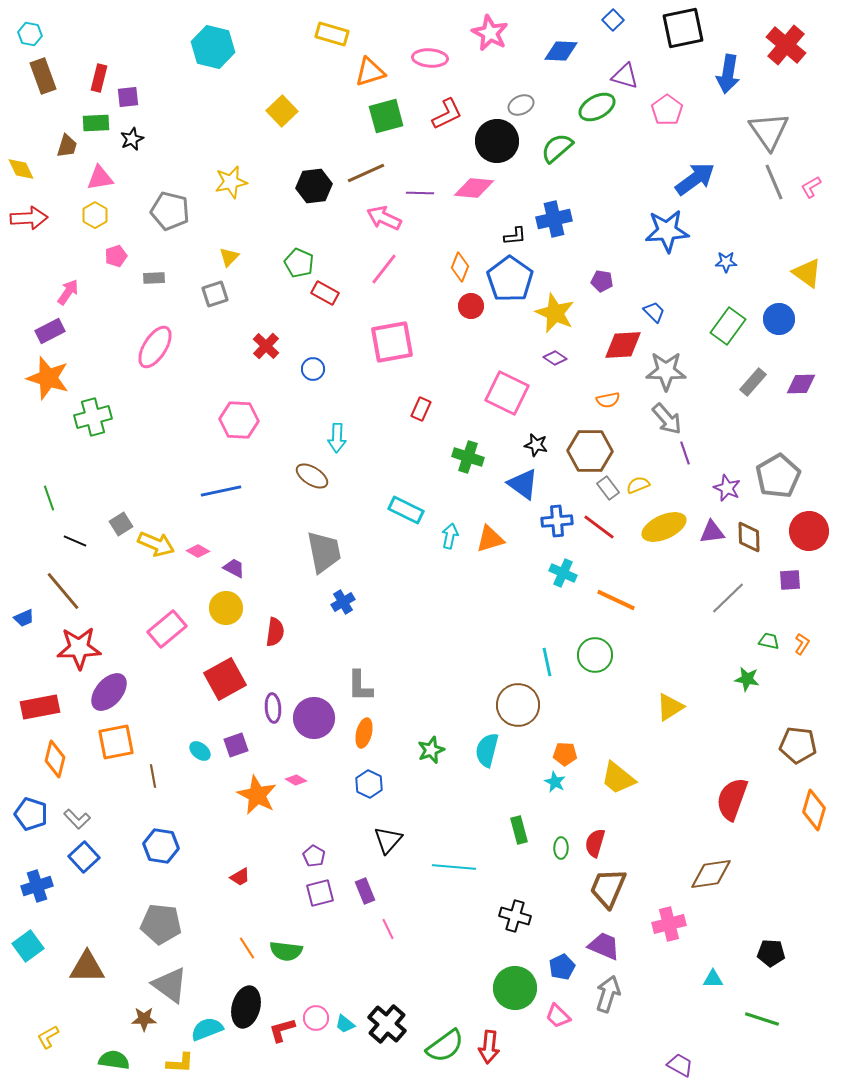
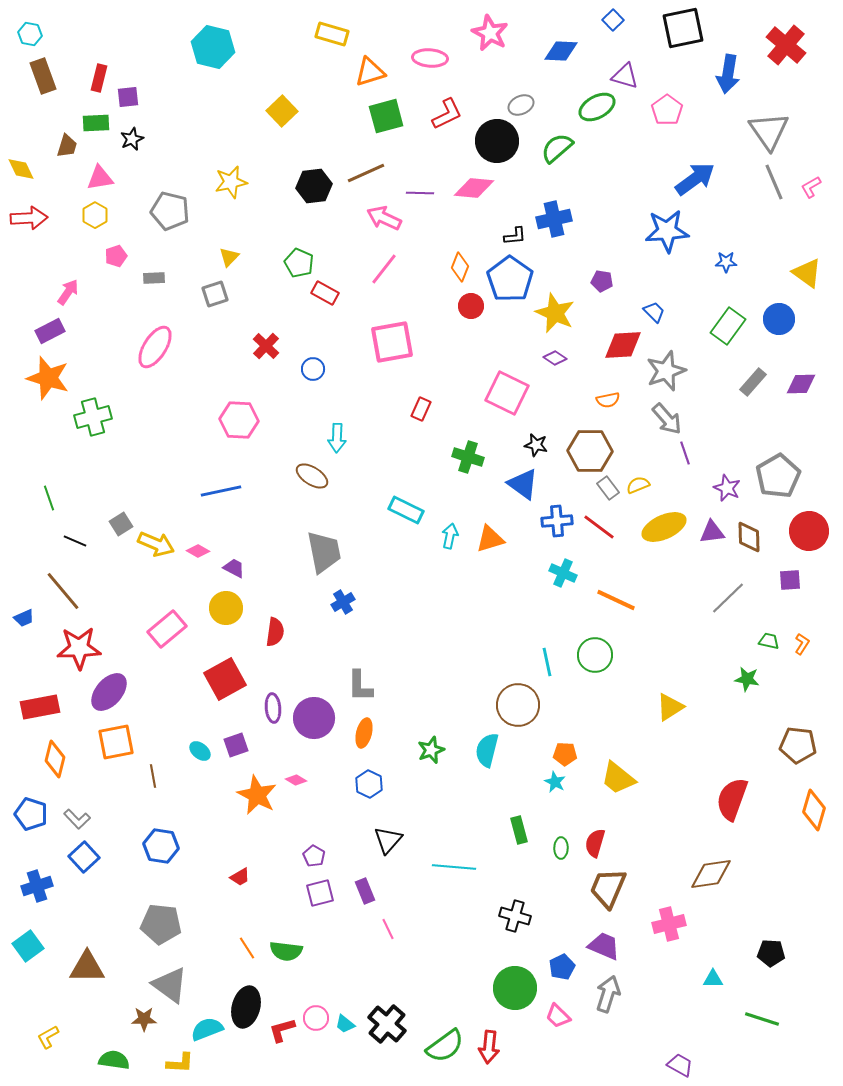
gray star at (666, 371): rotated 21 degrees counterclockwise
